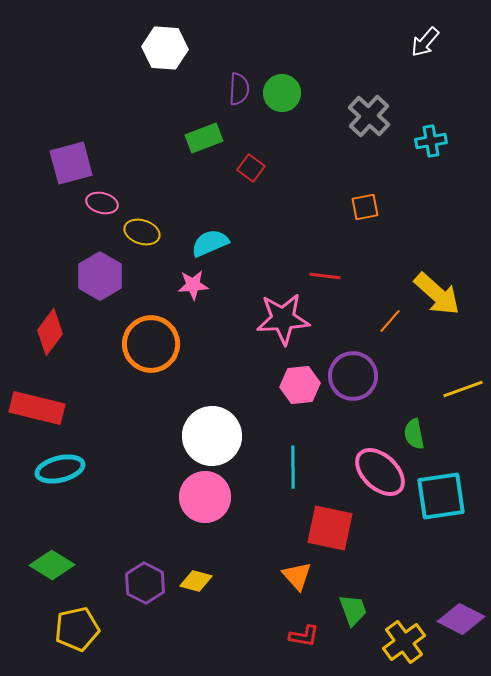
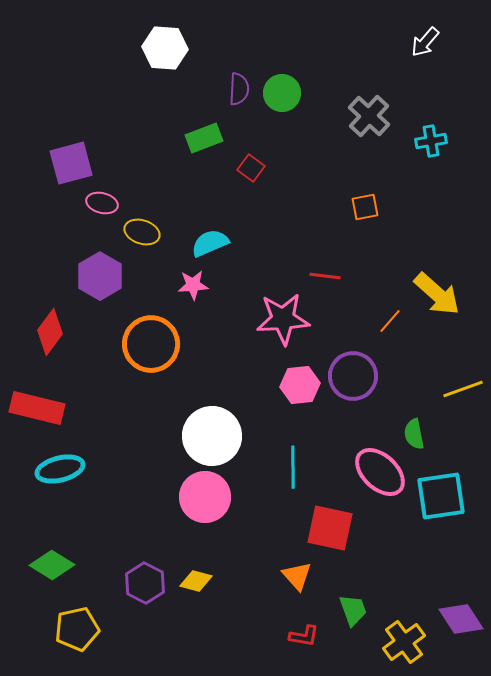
purple diamond at (461, 619): rotated 30 degrees clockwise
